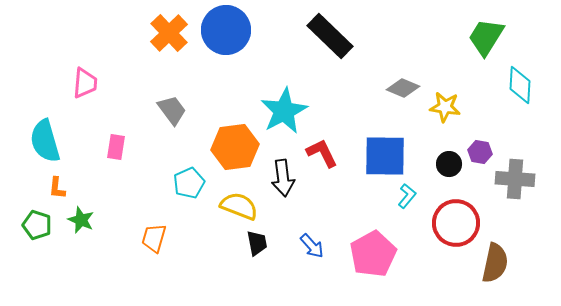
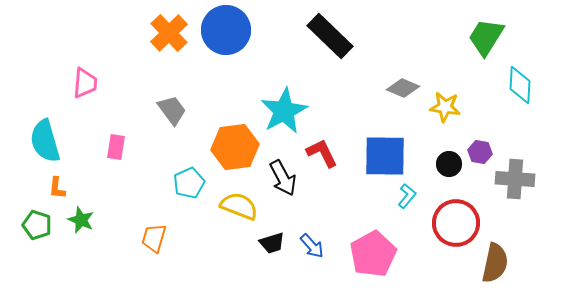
black arrow: rotated 21 degrees counterclockwise
black trapezoid: moved 15 px right; rotated 84 degrees clockwise
